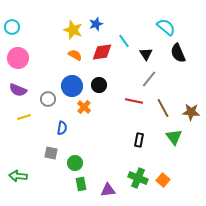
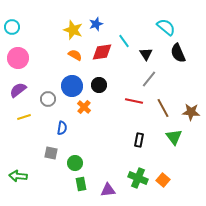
purple semicircle: rotated 120 degrees clockwise
